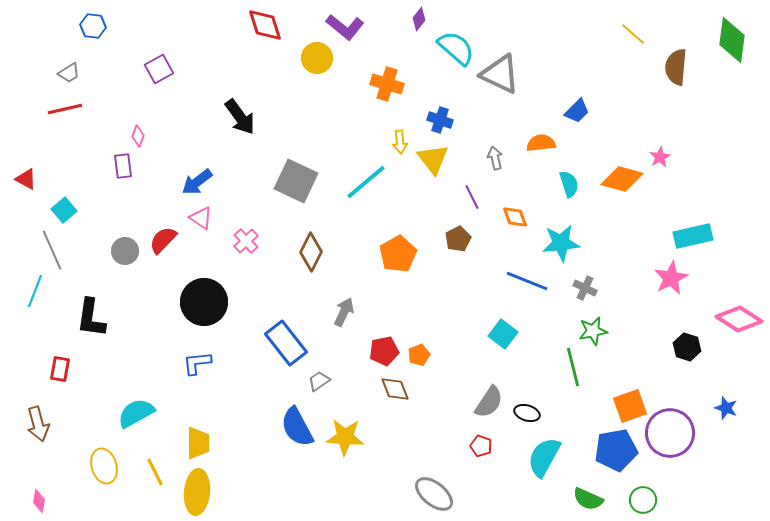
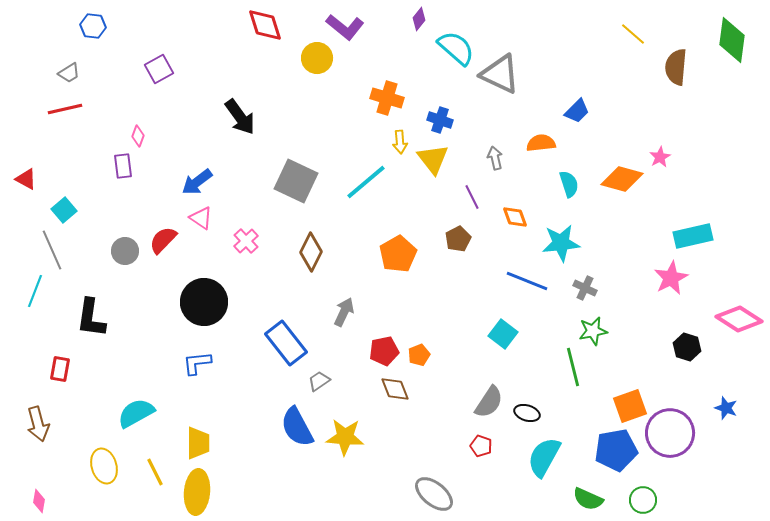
orange cross at (387, 84): moved 14 px down
